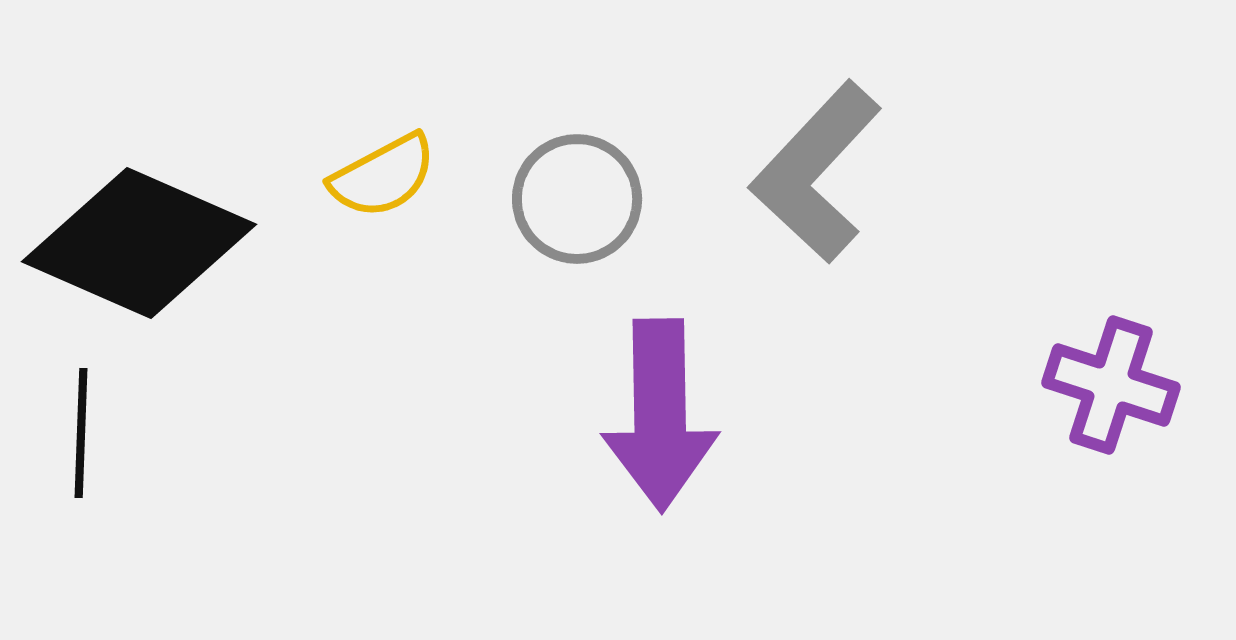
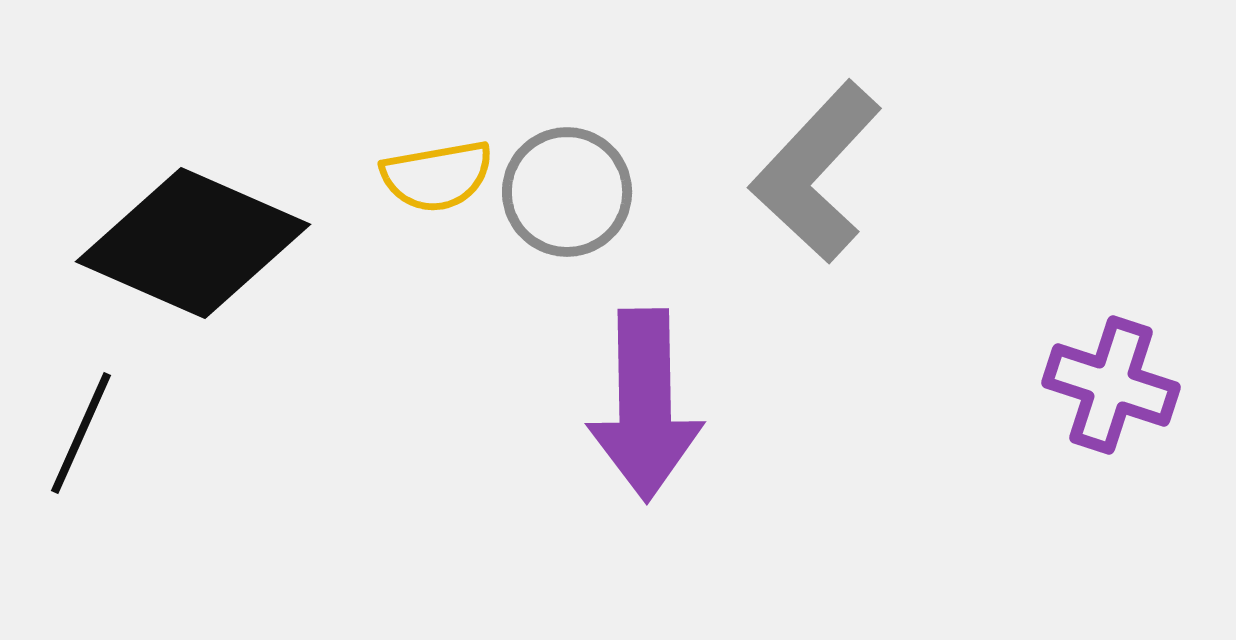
yellow semicircle: moved 54 px right; rotated 18 degrees clockwise
gray circle: moved 10 px left, 7 px up
black diamond: moved 54 px right
purple arrow: moved 15 px left, 10 px up
black line: rotated 22 degrees clockwise
